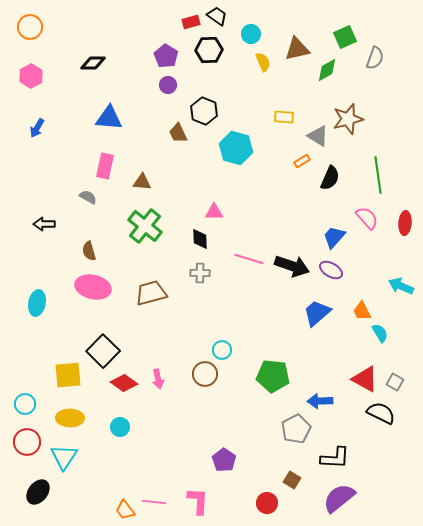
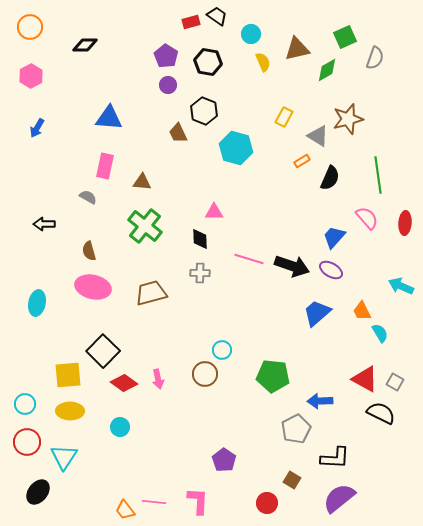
black hexagon at (209, 50): moved 1 px left, 12 px down; rotated 12 degrees clockwise
black diamond at (93, 63): moved 8 px left, 18 px up
yellow rectangle at (284, 117): rotated 66 degrees counterclockwise
yellow ellipse at (70, 418): moved 7 px up
